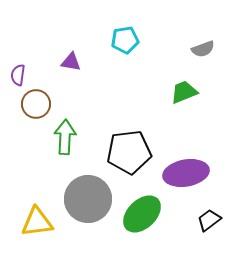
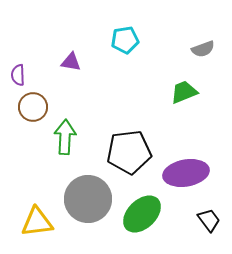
purple semicircle: rotated 10 degrees counterclockwise
brown circle: moved 3 px left, 3 px down
black trapezoid: rotated 90 degrees clockwise
